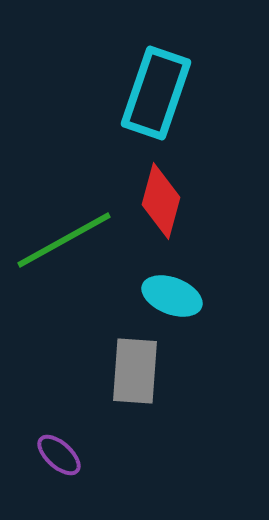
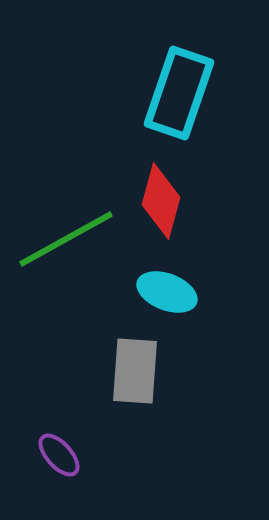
cyan rectangle: moved 23 px right
green line: moved 2 px right, 1 px up
cyan ellipse: moved 5 px left, 4 px up
purple ellipse: rotated 6 degrees clockwise
